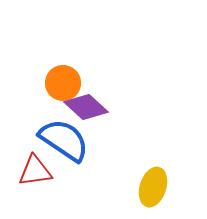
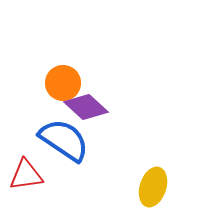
red triangle: moved 9 px left, 4 px down
